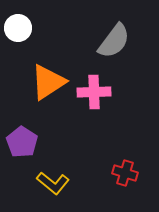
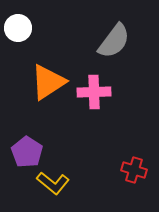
purple pentagon: moved 5 px right, 10 px down
red cross: moved 9 px right, 3 px up
